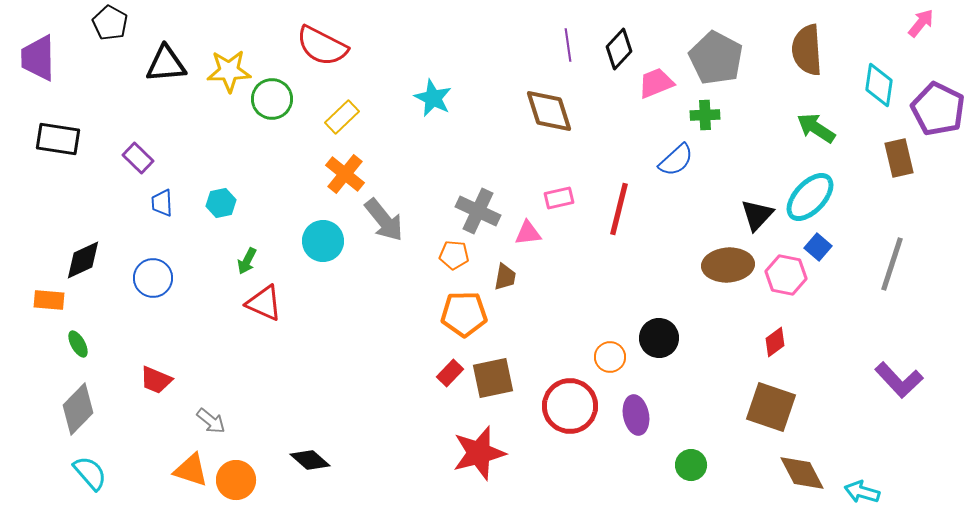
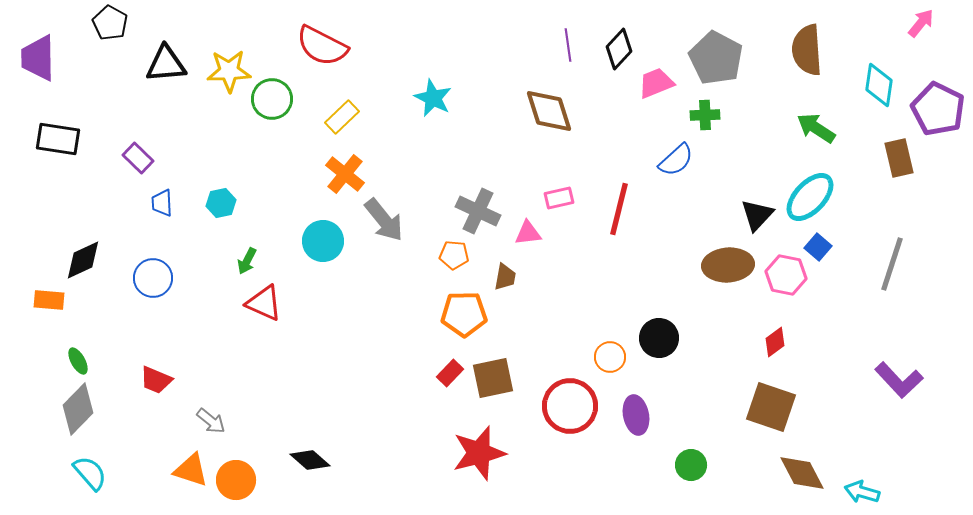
green ellipse at (78, 344): moved 17 px down
